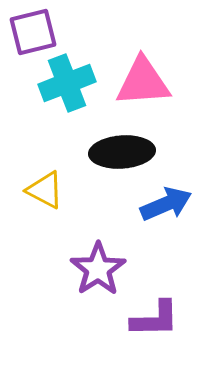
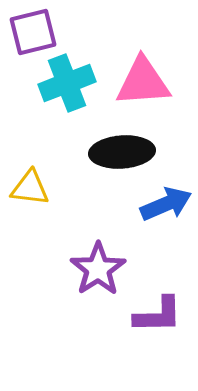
yellow triangle: moved 15 px left, 2 px up; rotated 21 degrees counterclockwise
purple L-shape: moved 3 px right, 4 px up
